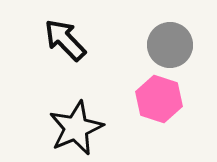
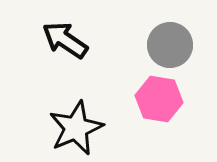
black arrow: rotated 12 degrees counterclockwise
pink hexagon: rotated 9 degrees counterclockwise
